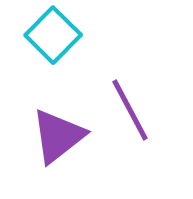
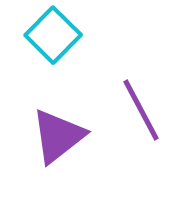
purple line: moved 11 px right
